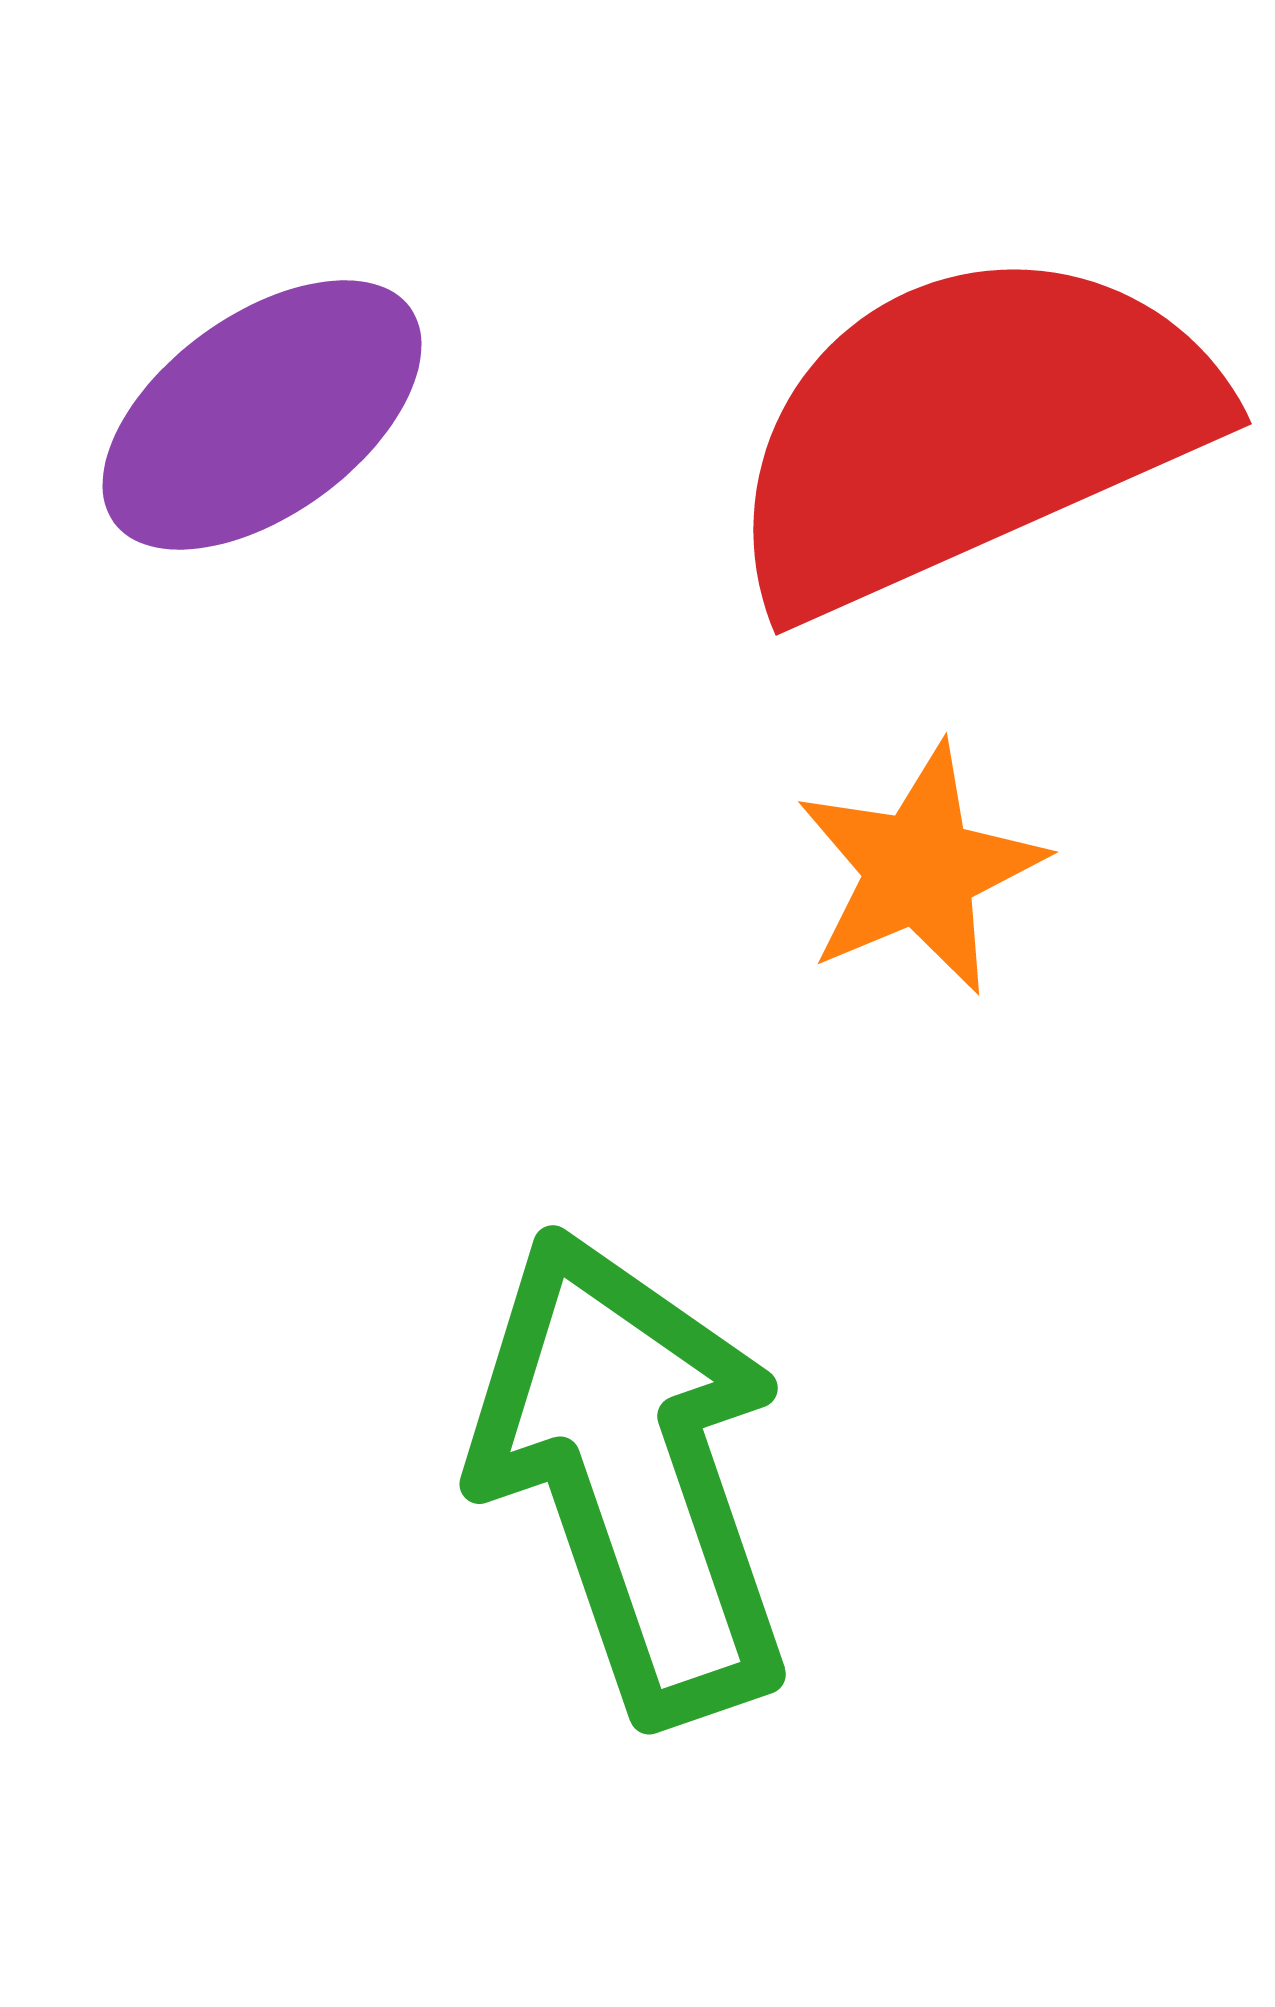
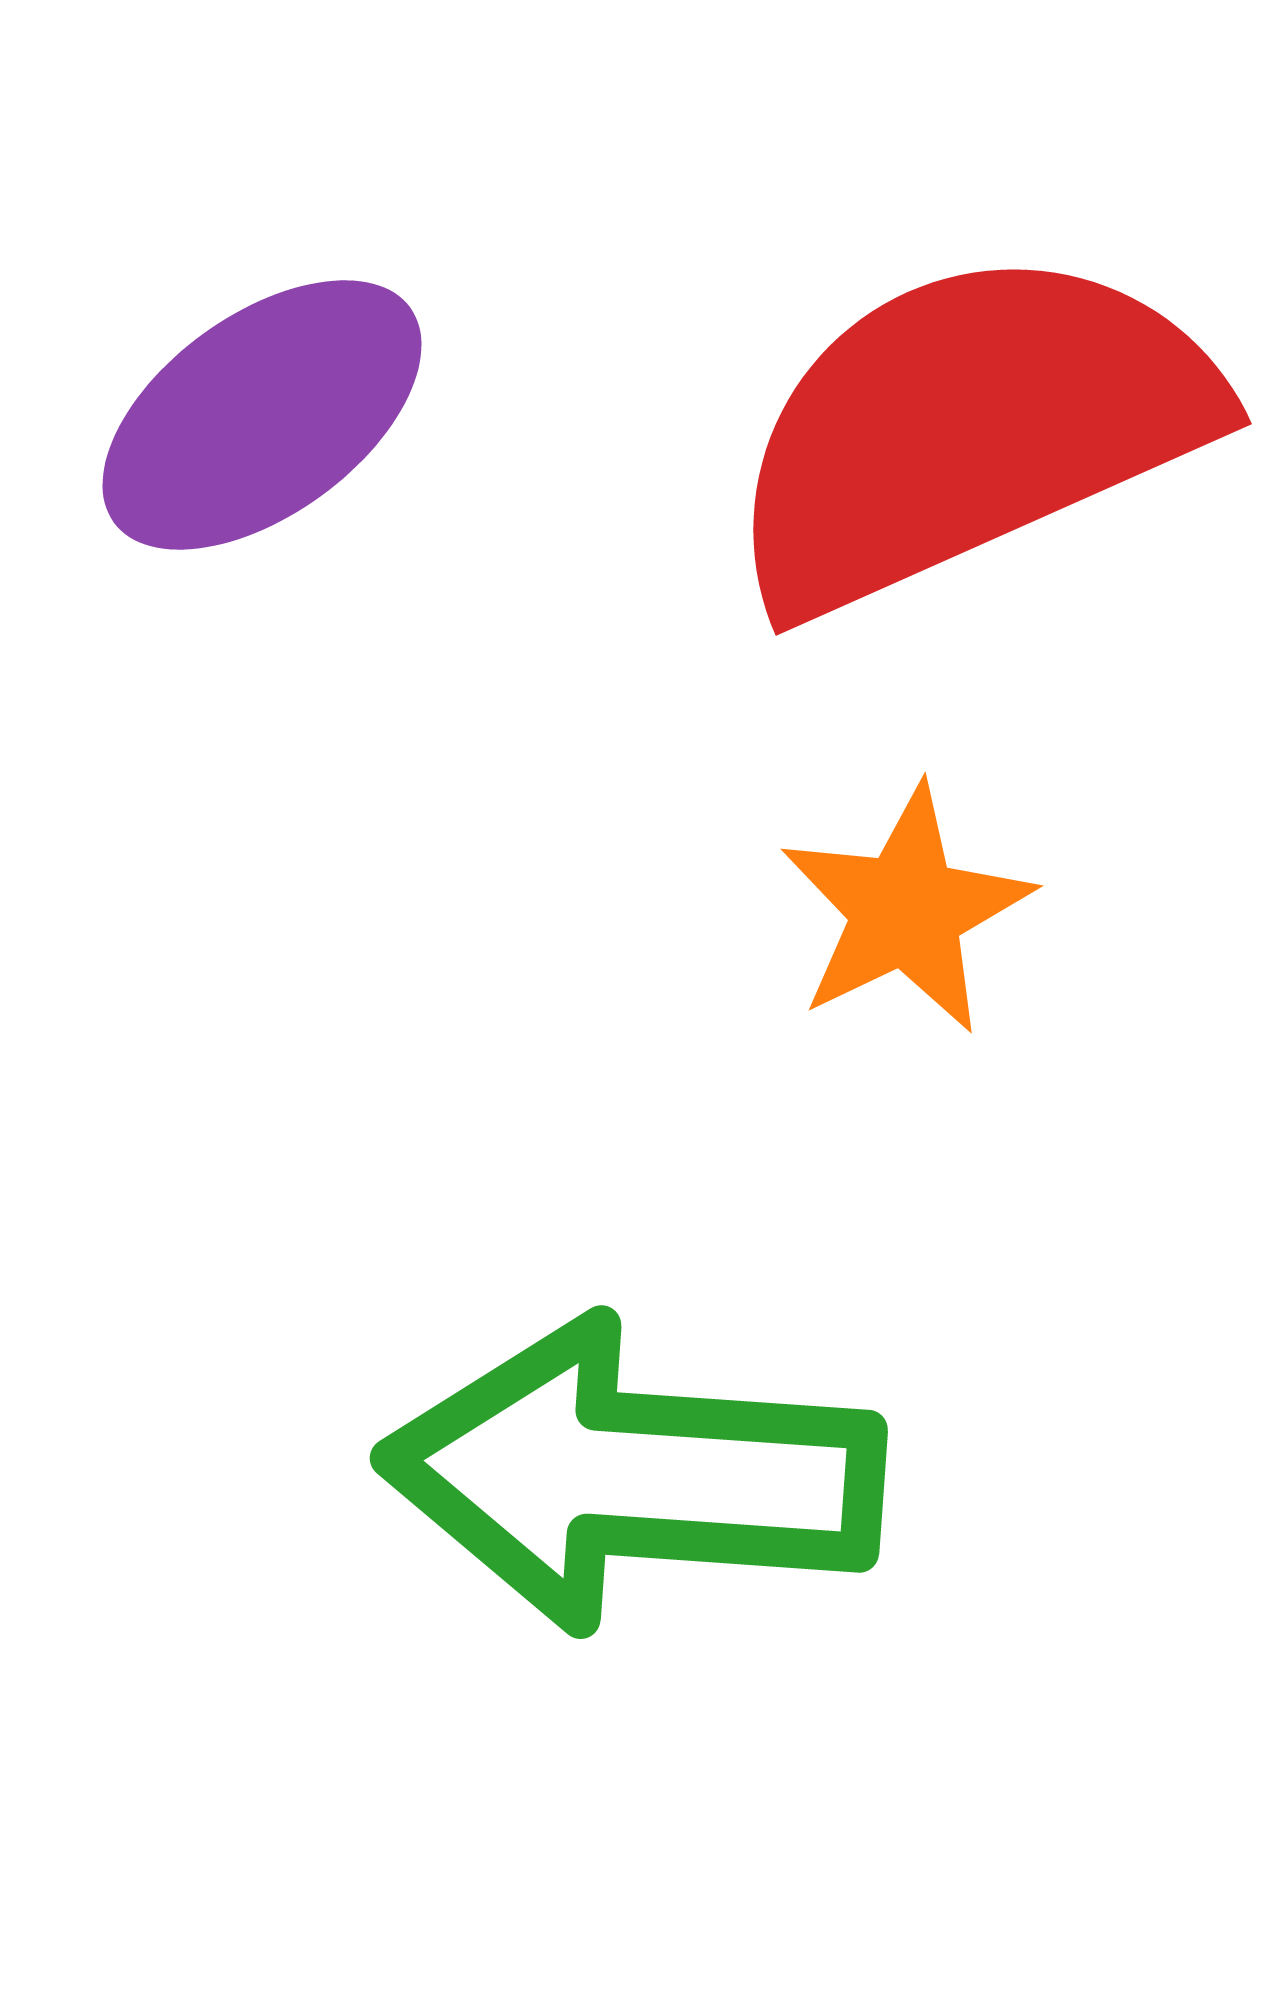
orange star: moved 14 px left, 41 px down; rotated 3 degrees counterclockwise
green arrow: rotated 67 degrees counterclockwise
